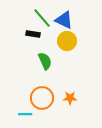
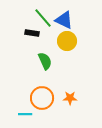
green line: moved 1 px right
black rectangle: moved 1 px left, 1 px up
